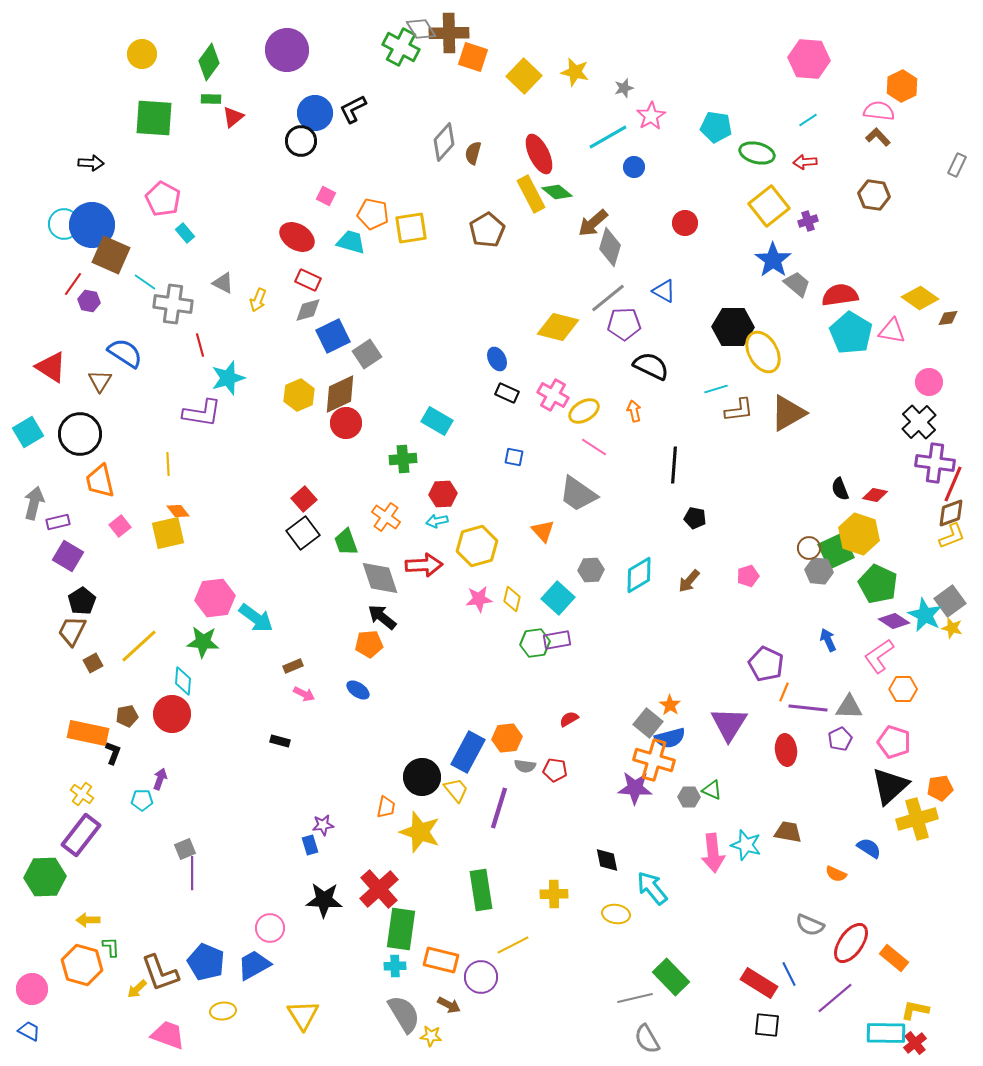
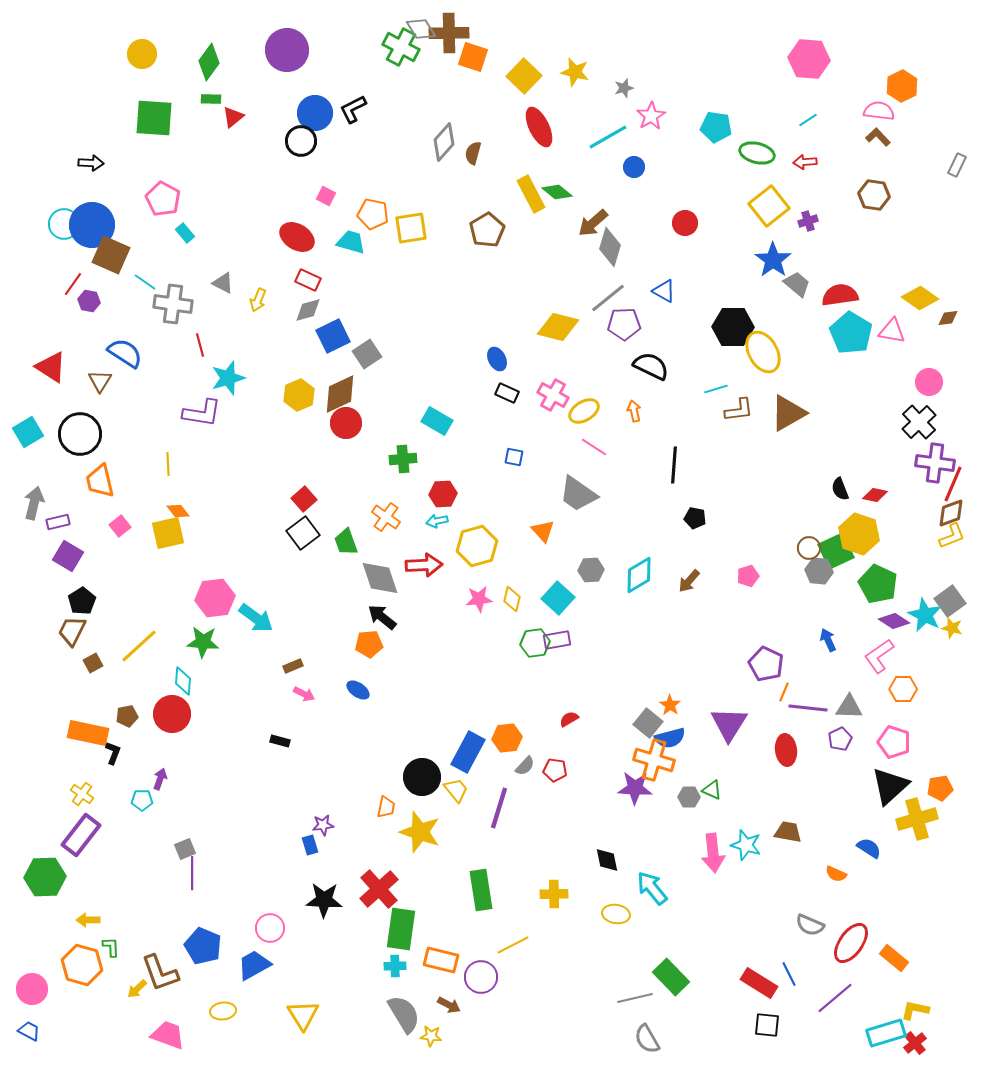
red ellipse at (539, 154): moved 27 px up
gray semicircle at (525, 766): rotated 55 degrees counterclockwise
blue pentagon at (206, 962): moved 3 px left, 16 px up
cyan rectangle at (886, 1033): rotated 18 degrees counterclockwise
